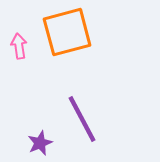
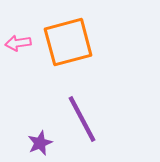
orange square: moved 1 px right, 10 px down
pink arrow: moved 1 px left, 3 px up; rotated 90 degrees counterclockwise
